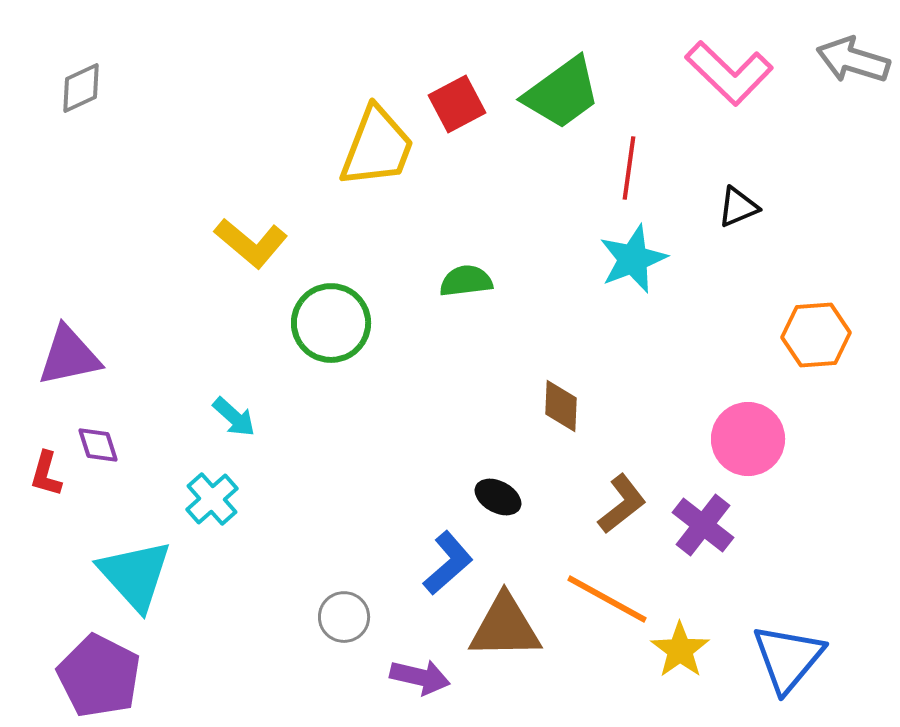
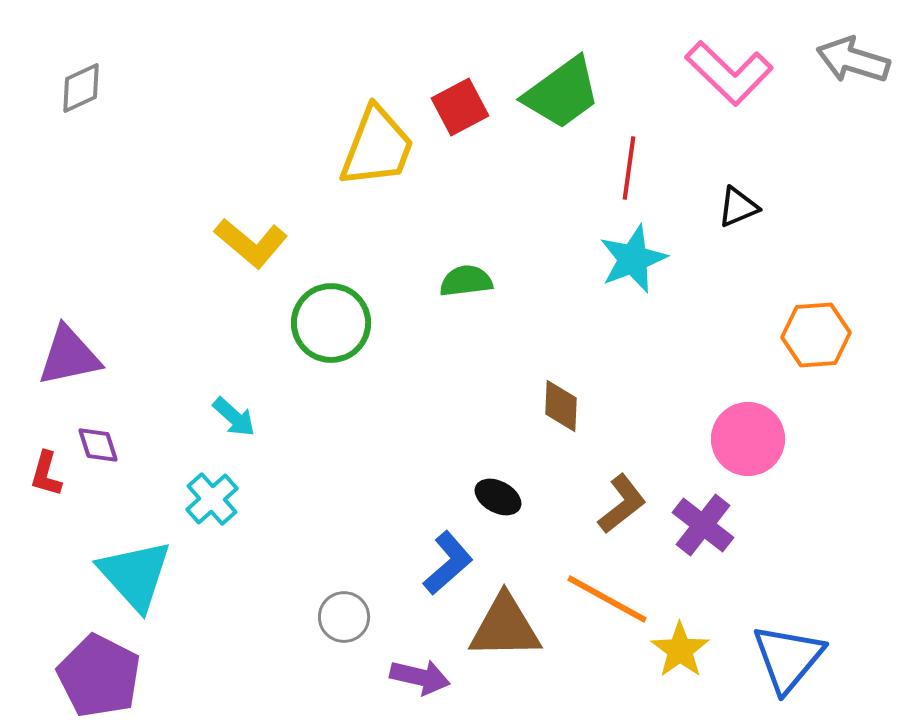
red square: moved 3 px right, 3 px down
